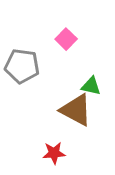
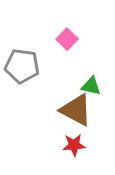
pink square: moved 1 px right
red star: moved 20 px right, 8 px up
